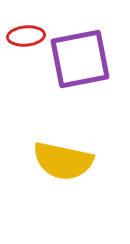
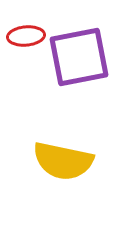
purple square: moved 1 px left, 2 px up
